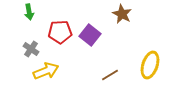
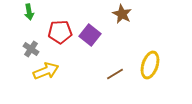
brown line: moved 5 px right, 1 px up
